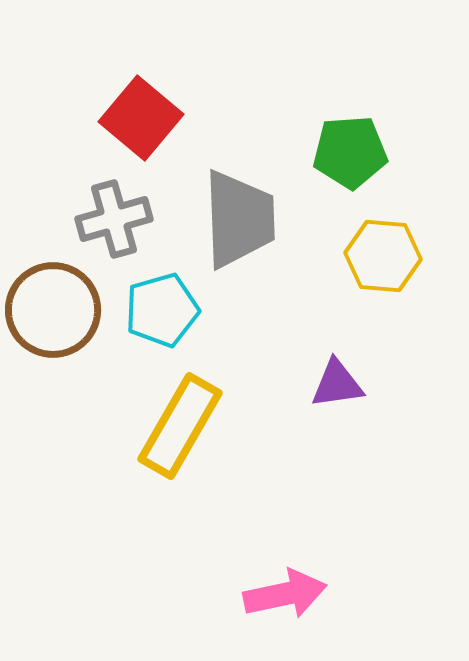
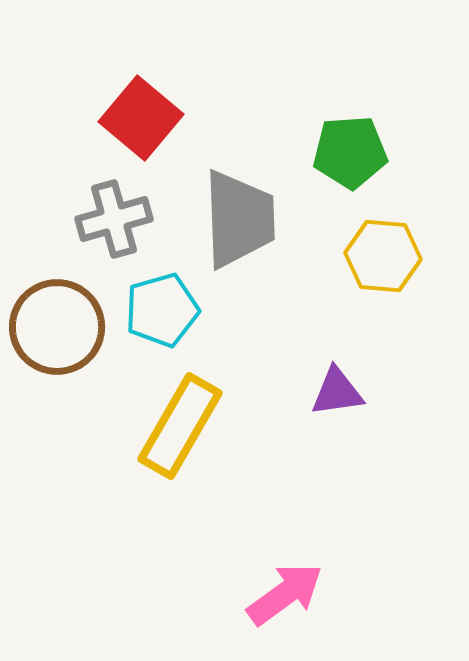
brown circle: moved 4 px right, 17 px down
purple triangle: moved 8 px down
pink arrow: rotated 24 degrees counterclockwise
